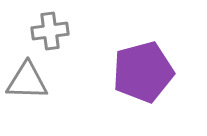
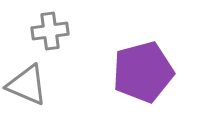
gray triangle: moved 4 px down; rotated 21 degrees clockwise
